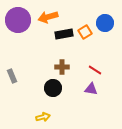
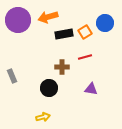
red line: moved 10 px left, 13 px up; rotated 48 degrees counterclockwise
black circle: moved 4 px left
